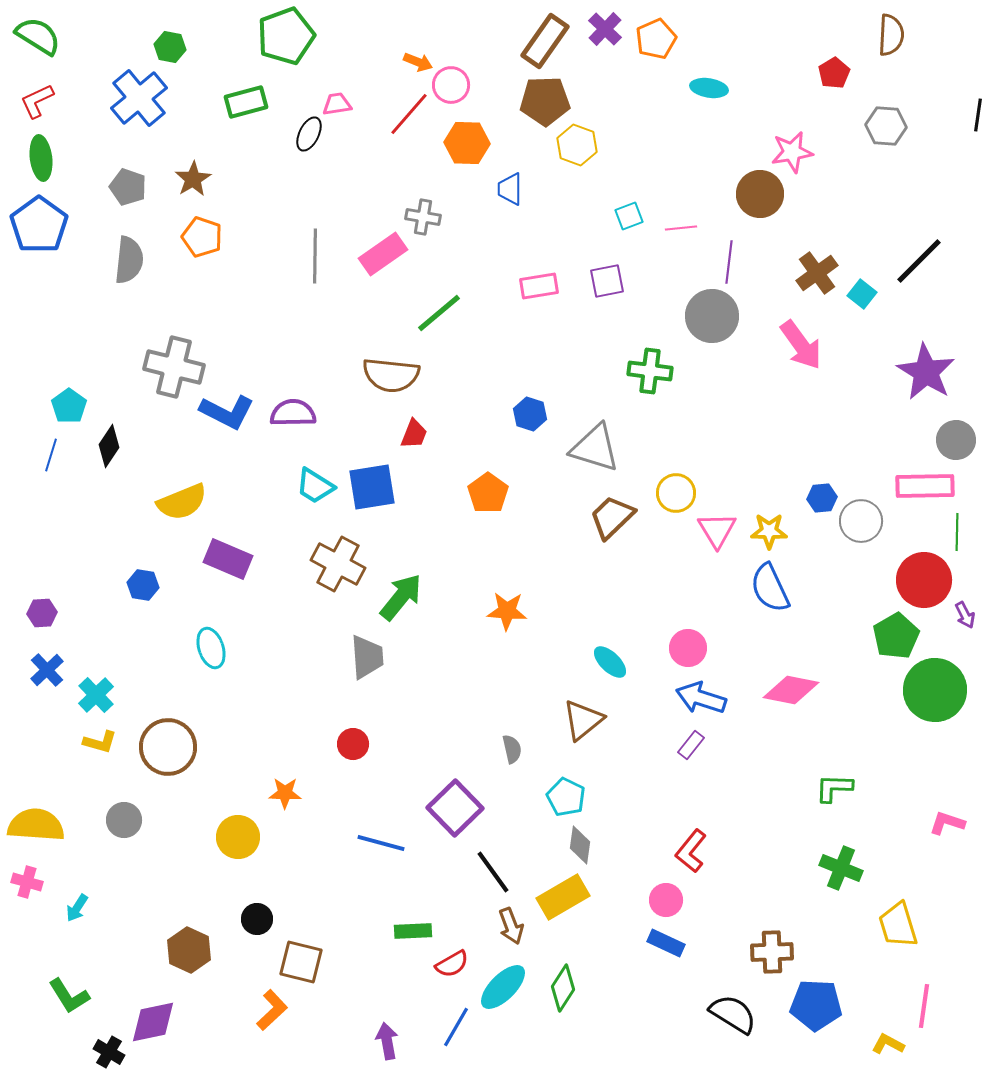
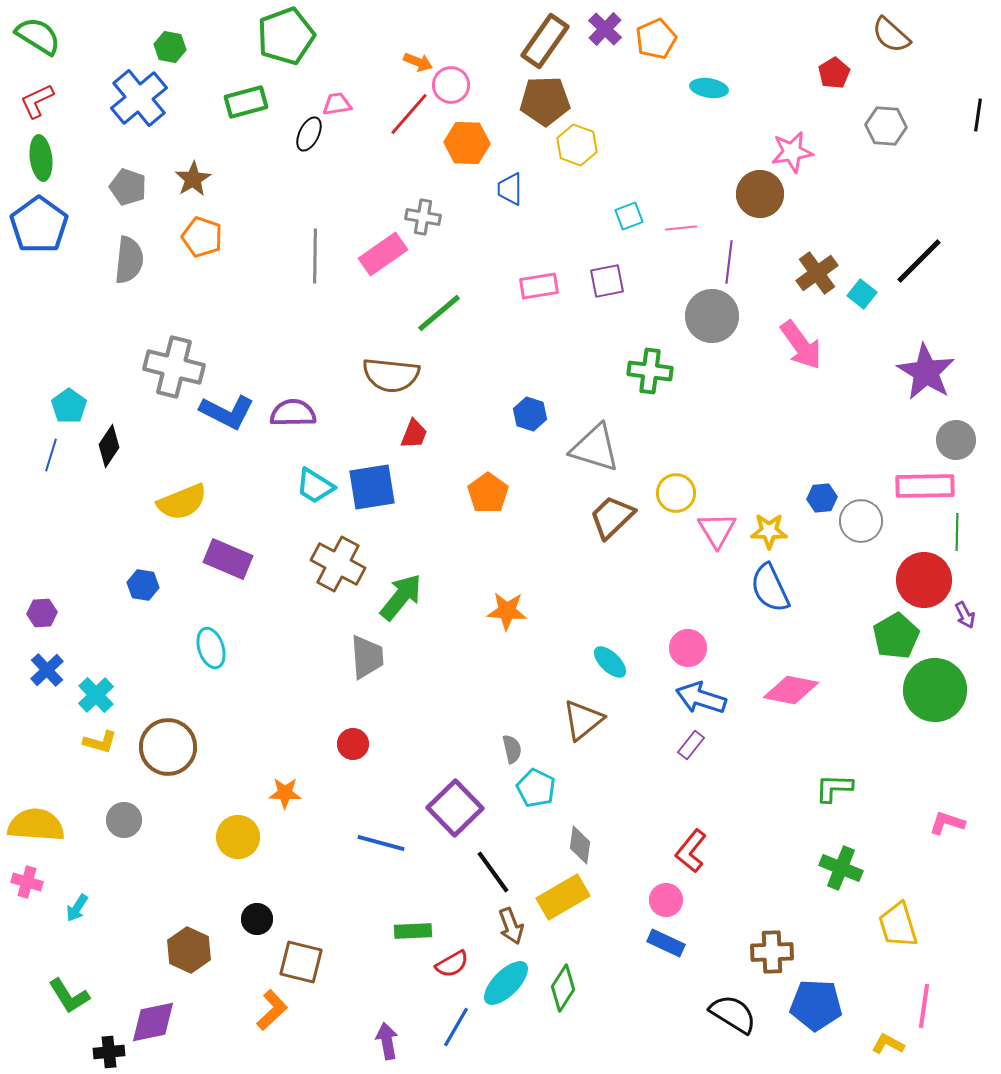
brown semicircle at (891, 35): rotated 129 degrees clockwise
cyan pentagon at (566, 797): moved 30 px left, 9 px up
cyan ellipse at (503, 987): moved 3 px right, 4 px up
black cross at (109, 1052): rotated 36 degrees counterclockwise
